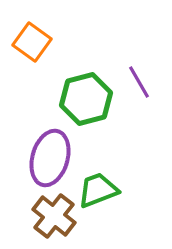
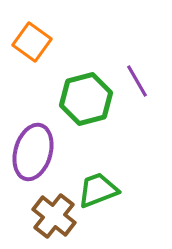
purple line: moved 2 px left, 1 px up
purple ellipse: moved 17 px left, 6 px up
